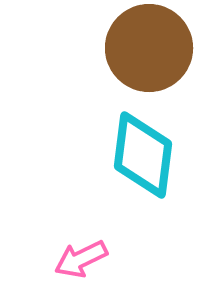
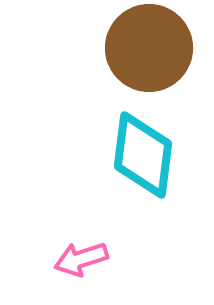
pink arrow: rotated 8 degrees clockwise
